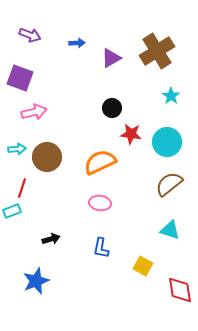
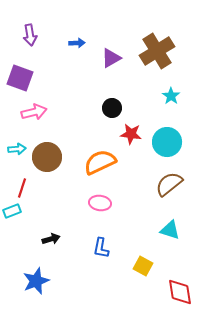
purple arrow: rotated 60 degrees clockwise
red diamond: moved 2 px down
